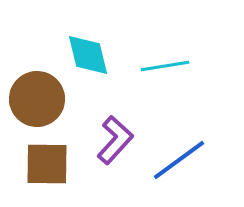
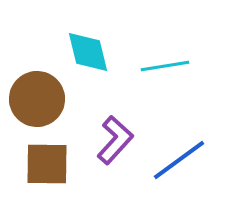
cyan diamond: moved 3 px up
